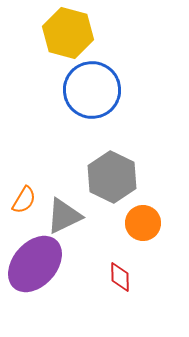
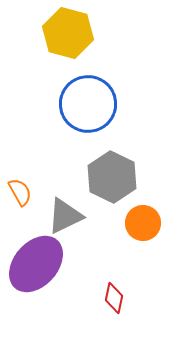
blue circle: moved 4 px left, 14 px down
orange semicircle: moved 4 px left, 8 px up; rotated 60 degrees counterclockwise
gray triangle: moved 1 px right
purple ellipse: moved 1 px right
red diamond: moved 6 px left, 21 px down; rotated 12 degrees clockwise
